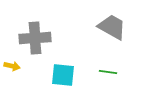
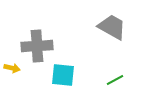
gray cross: moved 2 px right, 8 px down
yellow arrow: moved 2 px down
green line: moved 7 px right, 8 px down; rotated 36 degrees counterclockwise
